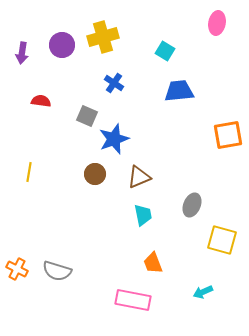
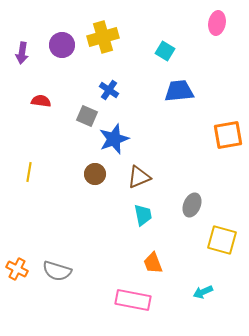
blue cross: moved 5 px left, 7 px down
